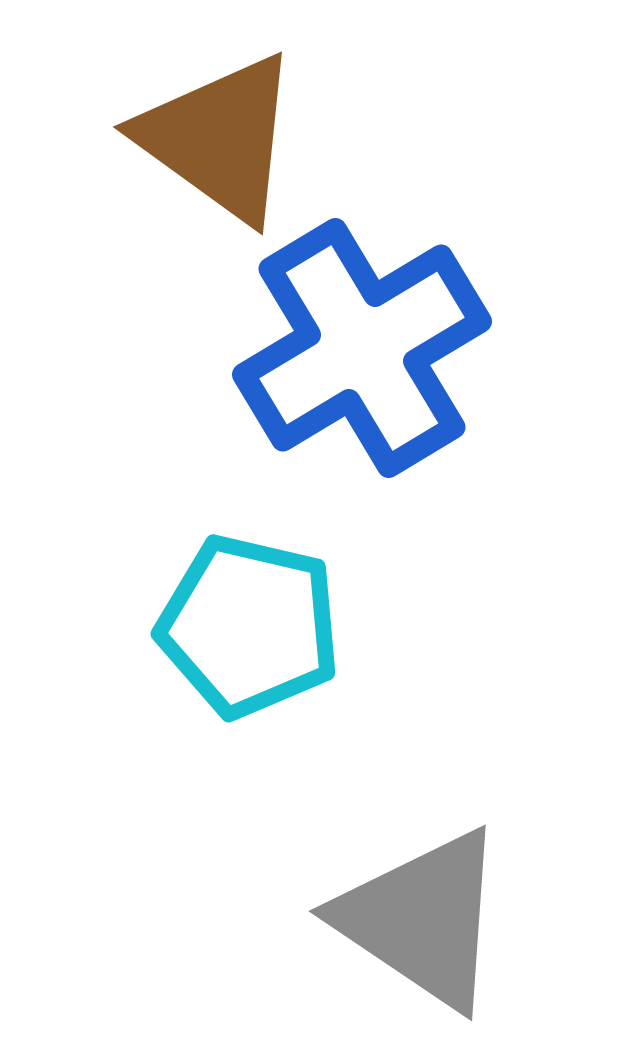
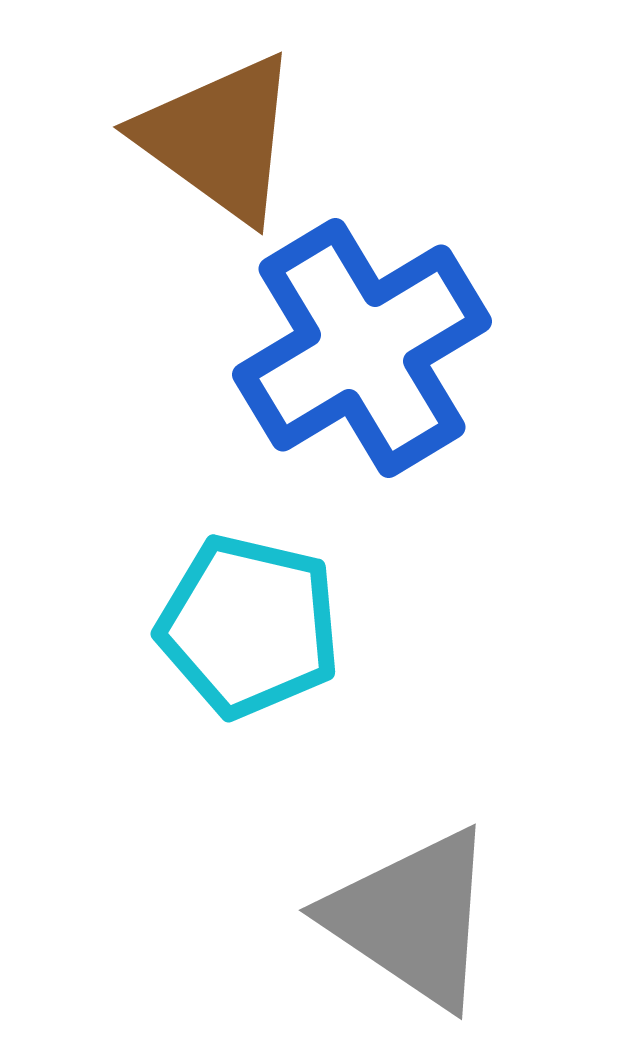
gray triangle: moved 10 px left, 1 px up
